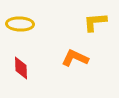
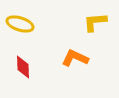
yellow ellipse: rotated 16 degrees clockwise
red diamond: moved 2 px right, 1 px up
